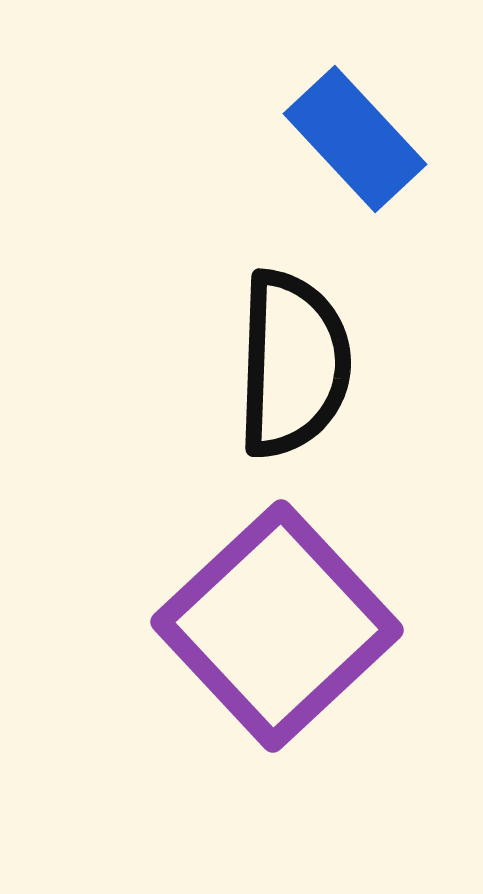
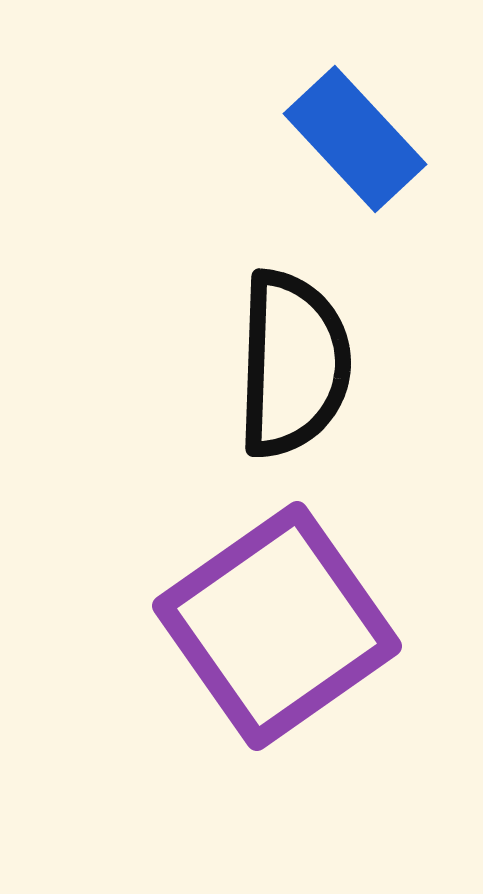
purple square: rotated 8 degrees clockwise
